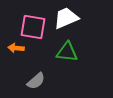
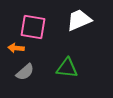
white trapezoid: moved 13 px right, 2 px down
green triangle: moved 16 px down
gray semicircle: moved 11 px left, 9 px up
